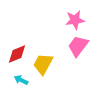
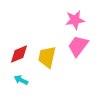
red diamond: moved 2 px right
yellow trapezoid: moved 4 px right, 7 px up; rotated 15 degrees counterclockwise
